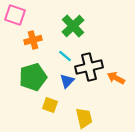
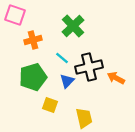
cyan line: moved 3 px left, 2 px down
